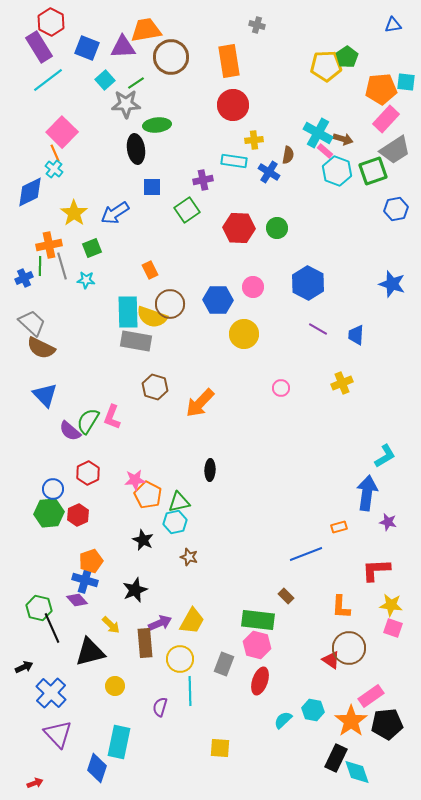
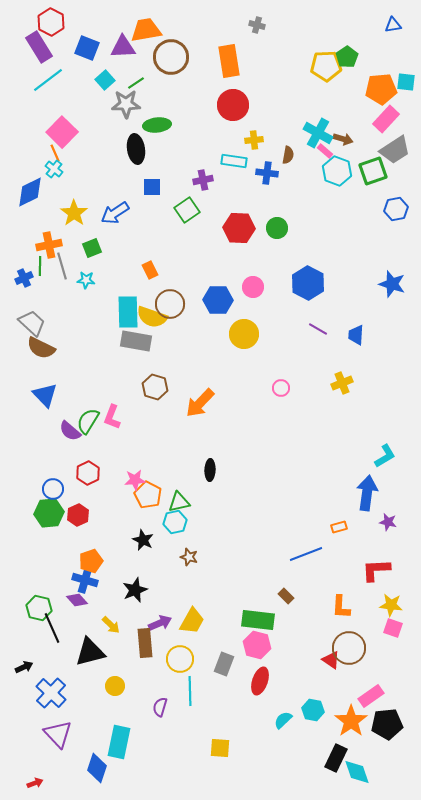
blue cross at (269, 172): moved 2 px left, 1 px down; rotated 25 degrees counterclockwise
